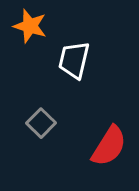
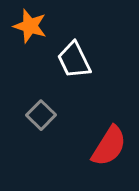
white trapezoid: rotated 39 degrees counterclockwise
gray square: moved 8 px up
